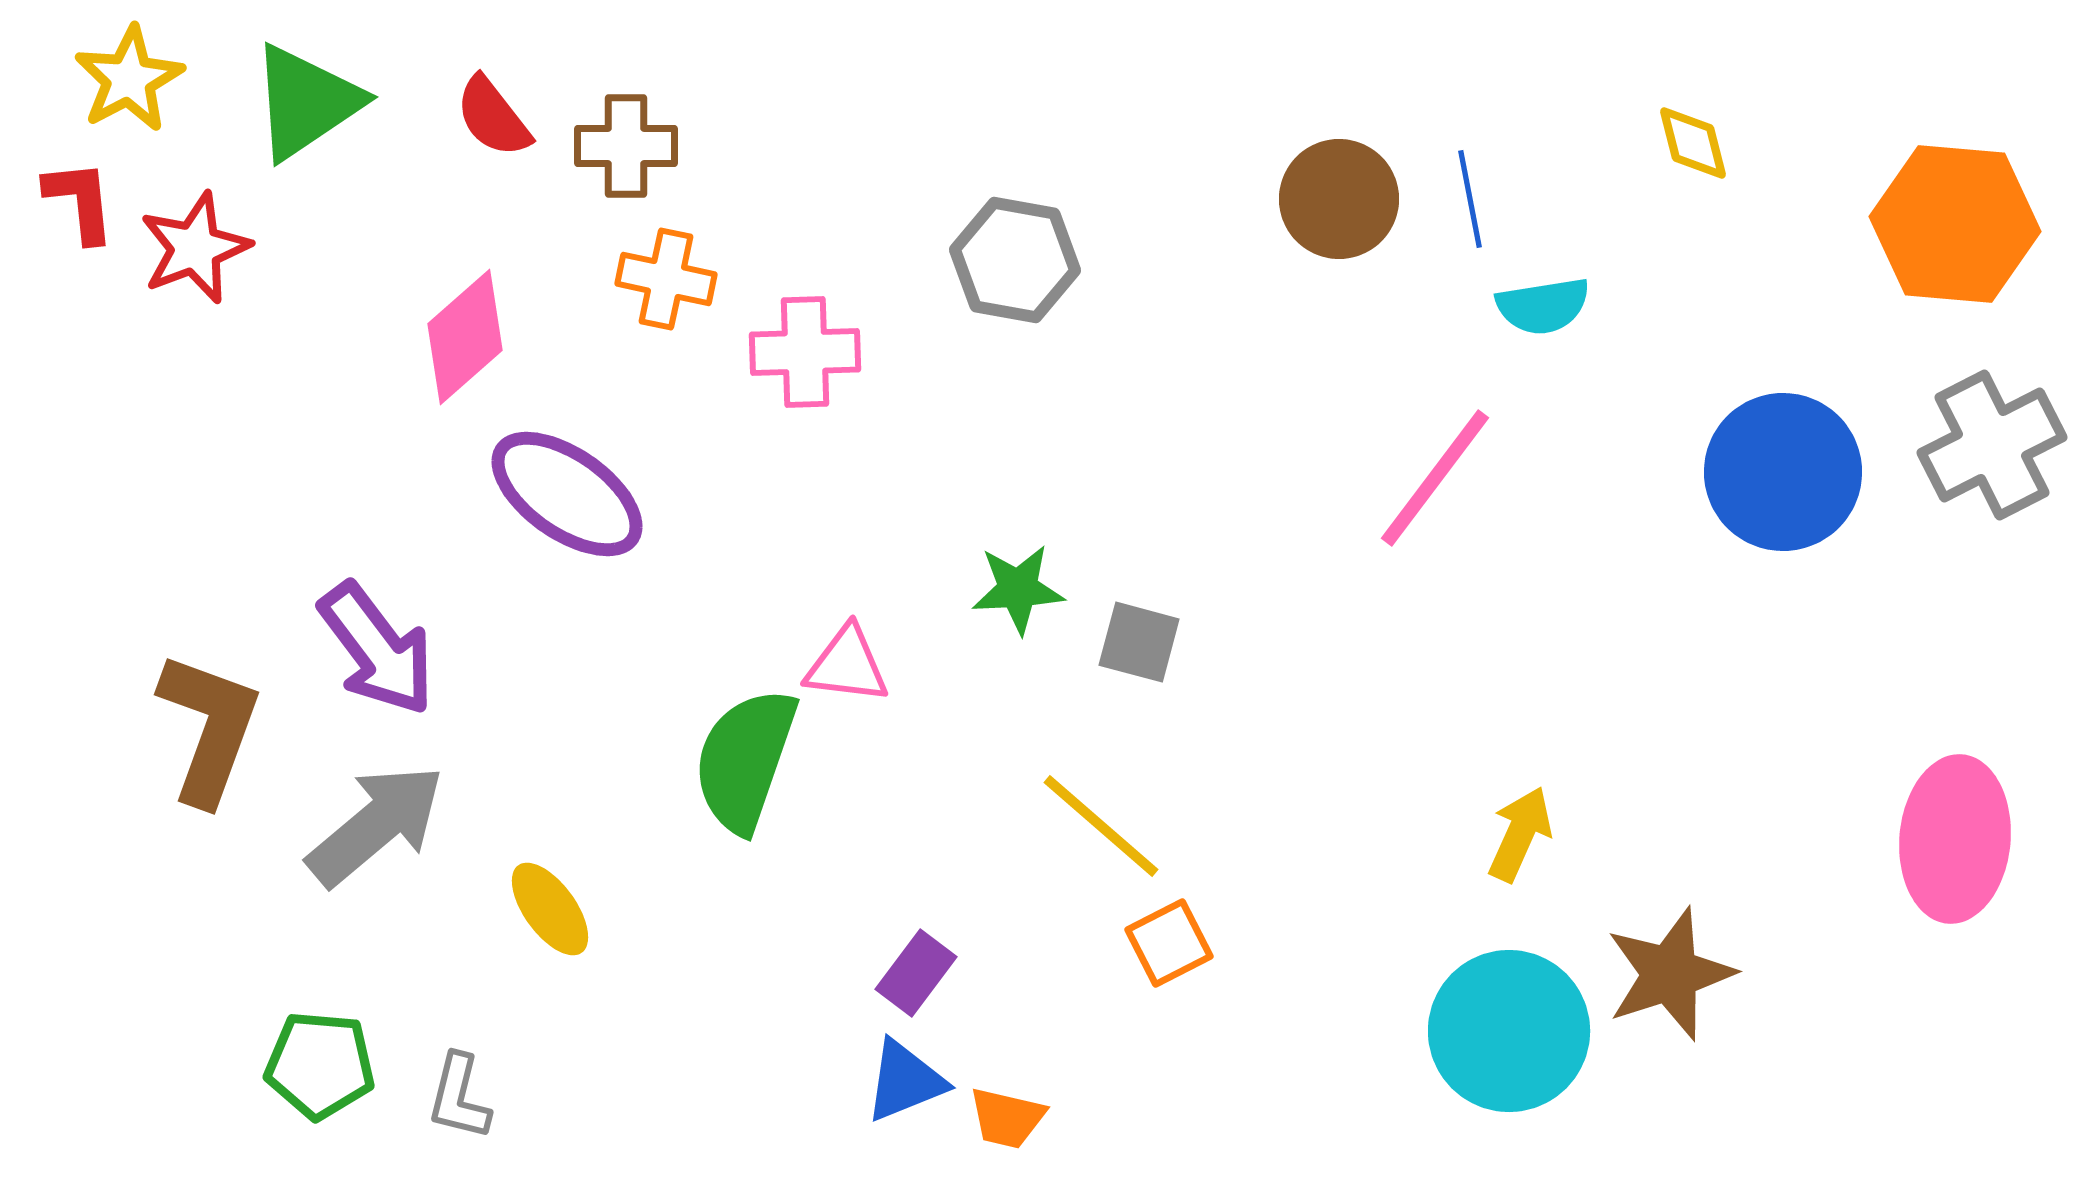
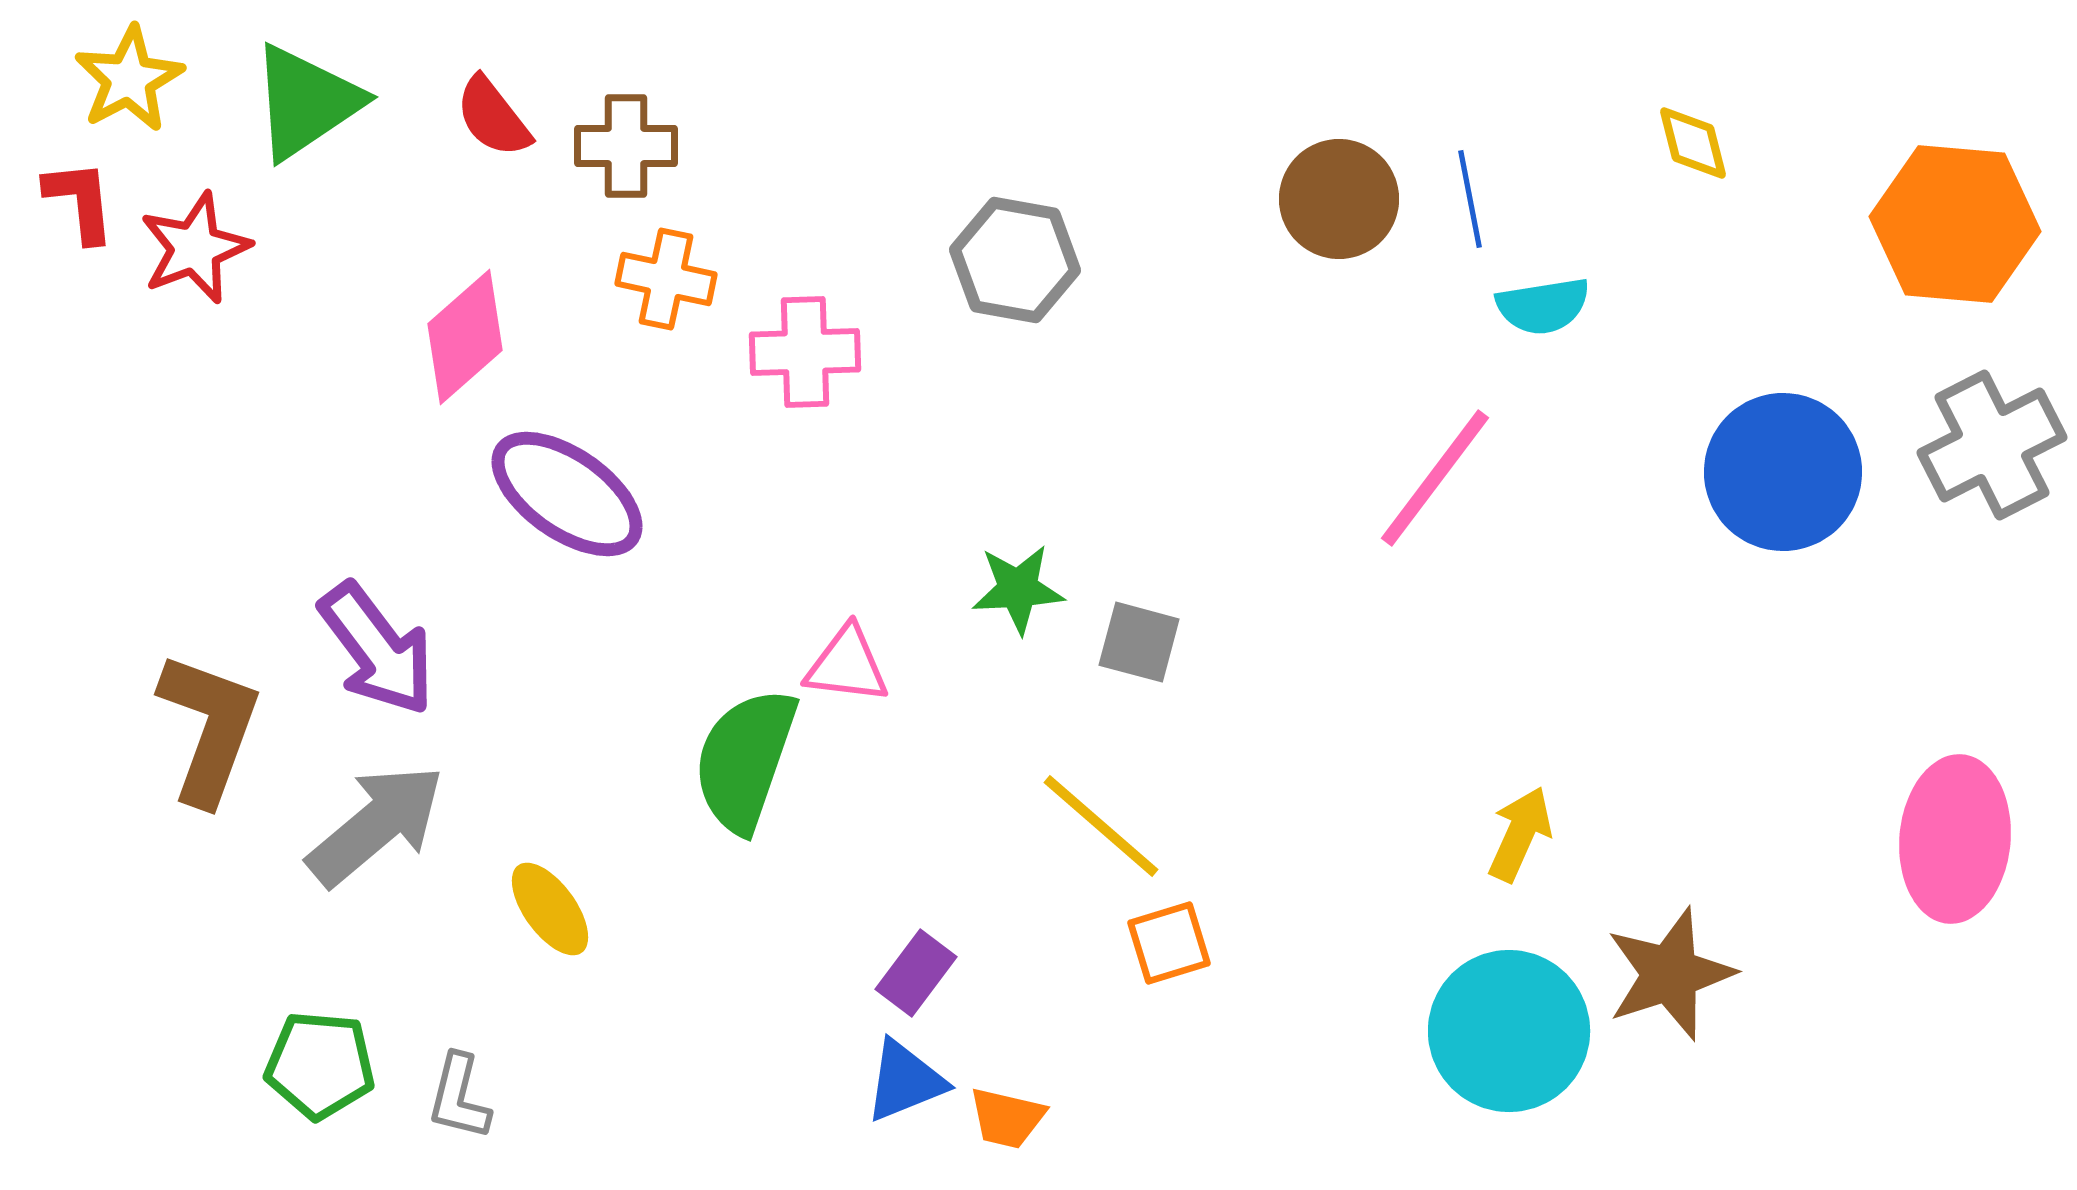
orange square: rotated 10 degrees clockwise
